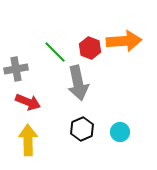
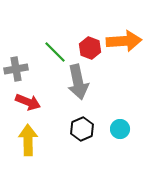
gray arrow: moved 1 px up
cyan circle: moved 3 px up
